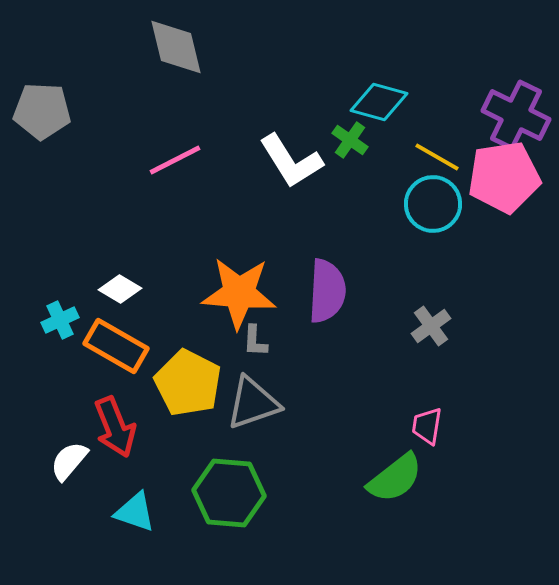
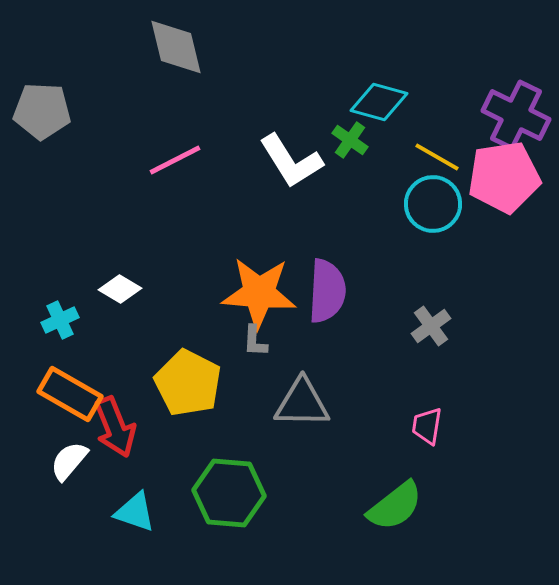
orange star: moved 20 px right
orange rectangle: moved 46 px left, 48 px down
gray triangle: moved 49 px right; rotated 20 degrees clockwise
green semicircle: moved 28 px down
